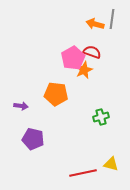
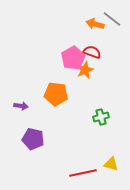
gray line: rotated 60 degrees counterclockwise
orange star: moved 1 px right
